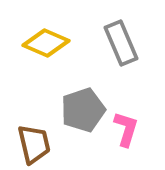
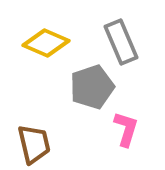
gray rectangle: moved 1 px up
gray pentagon: moved 9 px right, 23 px up
